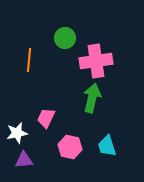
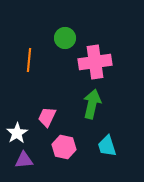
pink cross: moved 1 px left, 1 px down
green arrow: moved 6 px down
pink trapezoid: moved 1 px right, 1 px up
white star: rotated 20 degrees counterclockwise
pink hexagon: moved 6 px left
